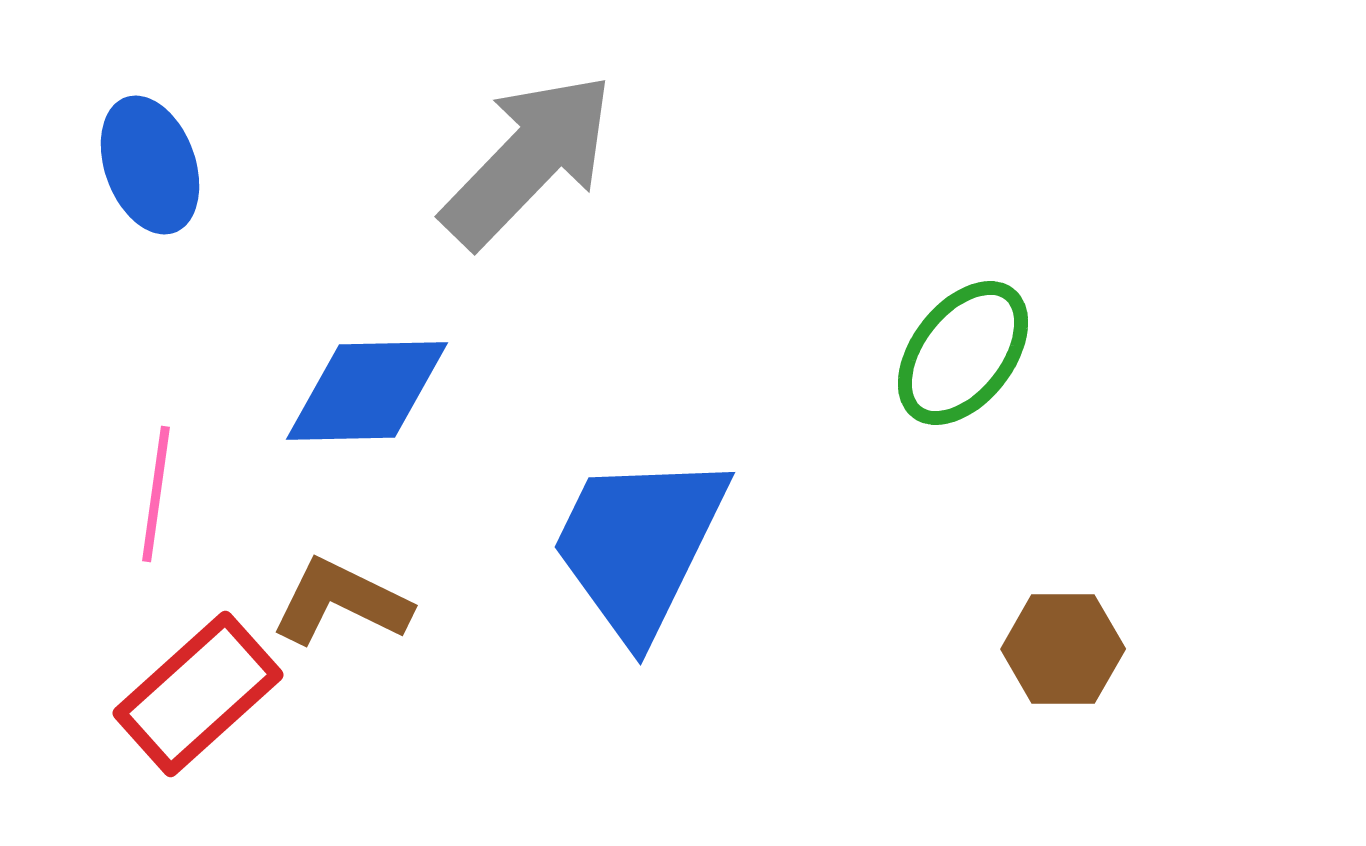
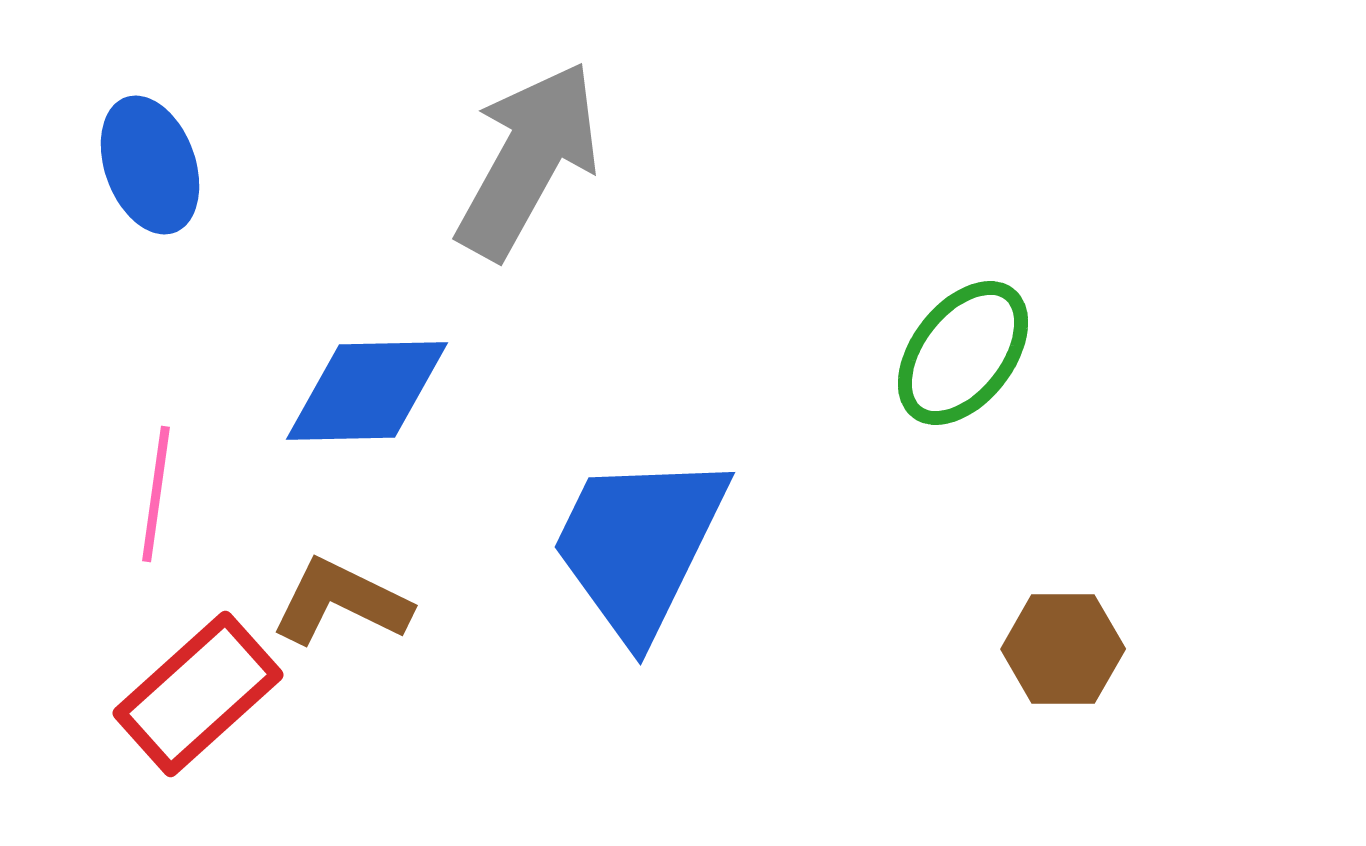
gray arrow: rotated 15 degrees counterclockwise
